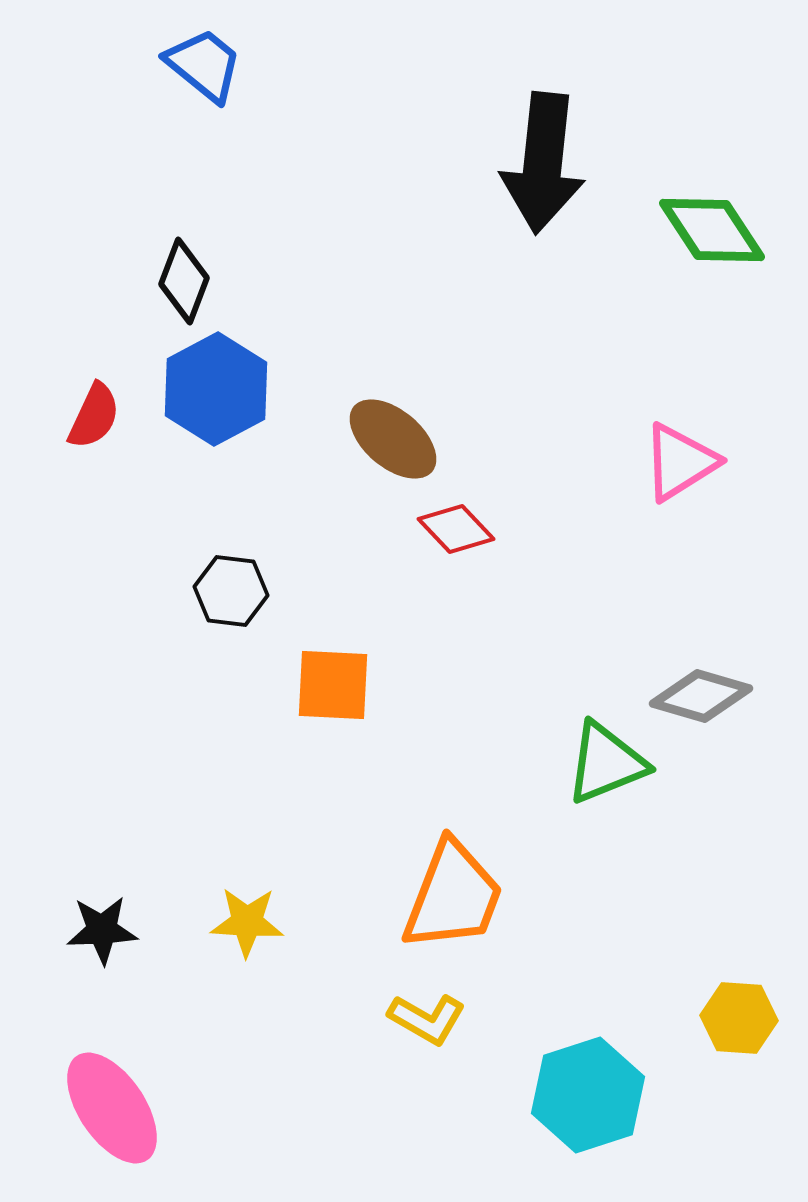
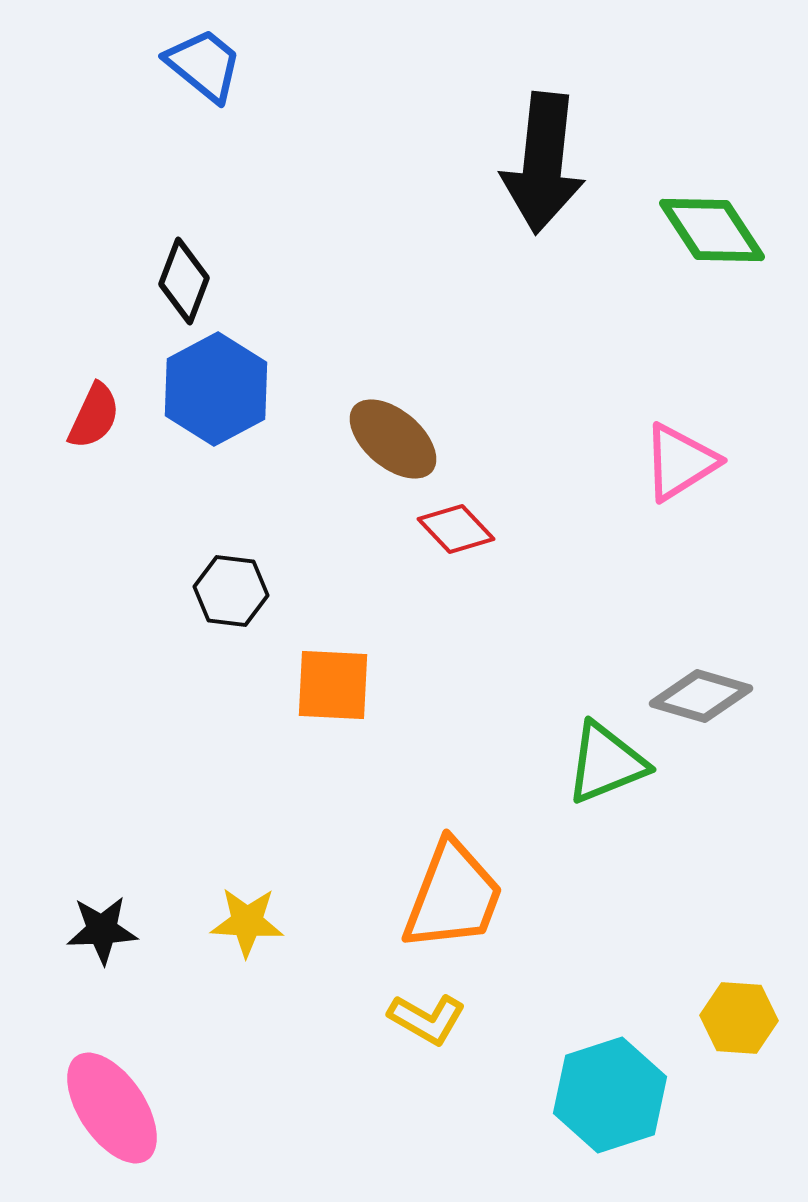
cyan hexagon: moved 22 px right
